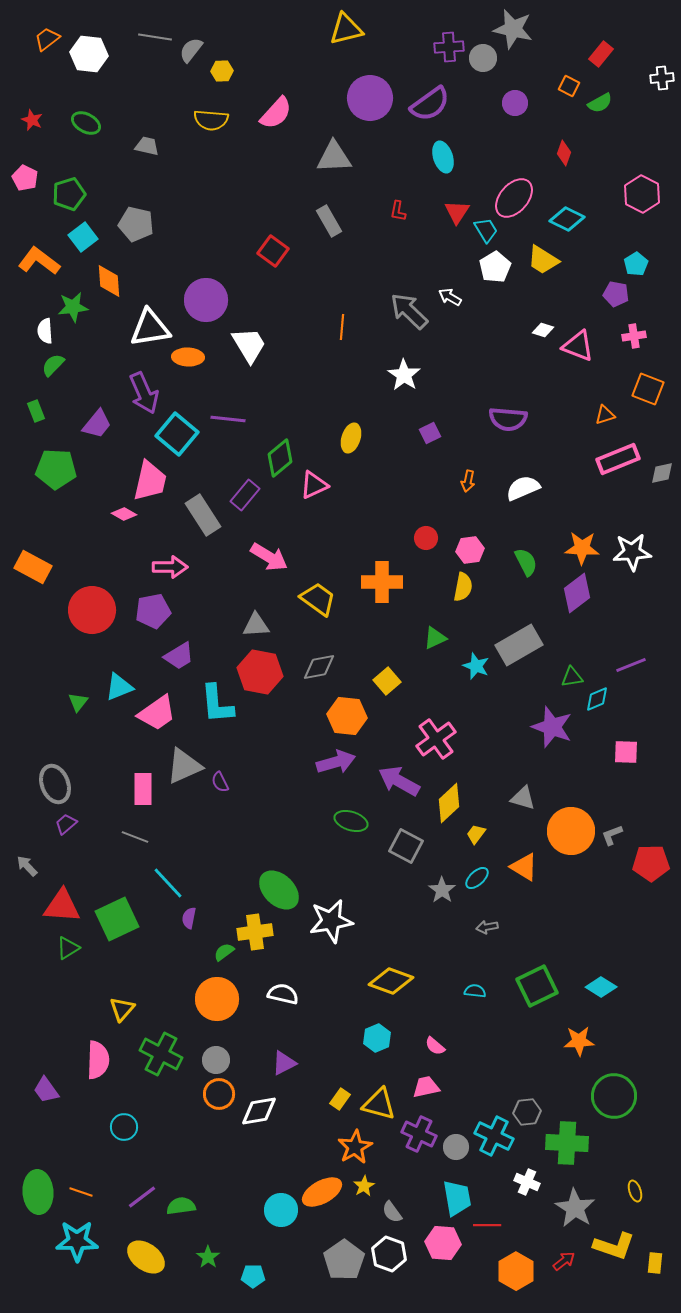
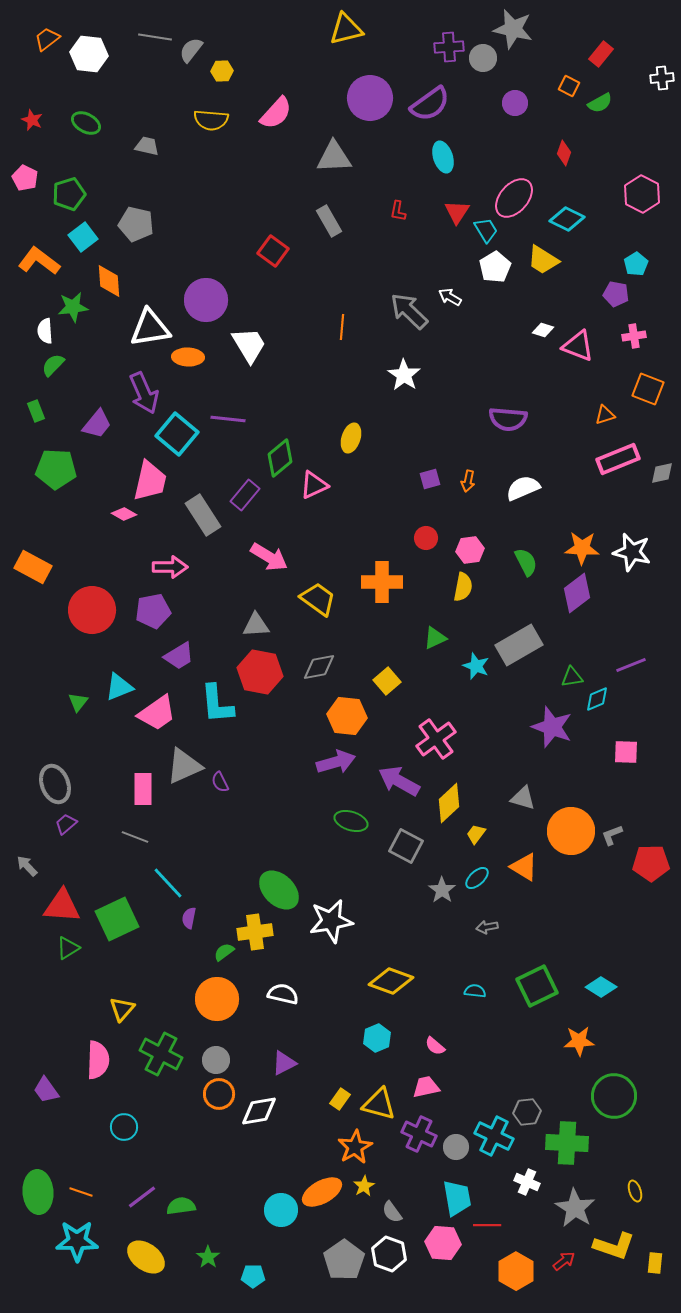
purple square at (430, 433): moved 46 px down; rotated 10 degrees clockwise
white star at (632, 552): rotated 18 degrees clockwise
